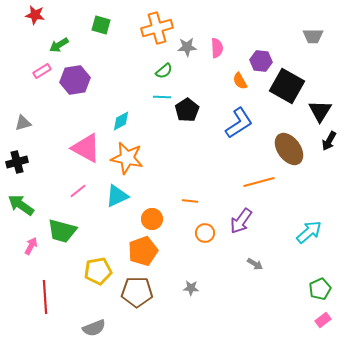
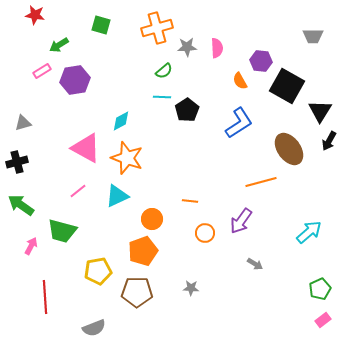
orange star at (127, 158): rotated 8 degrees clockwise
orange line at (259, 182): moved 2 px right
